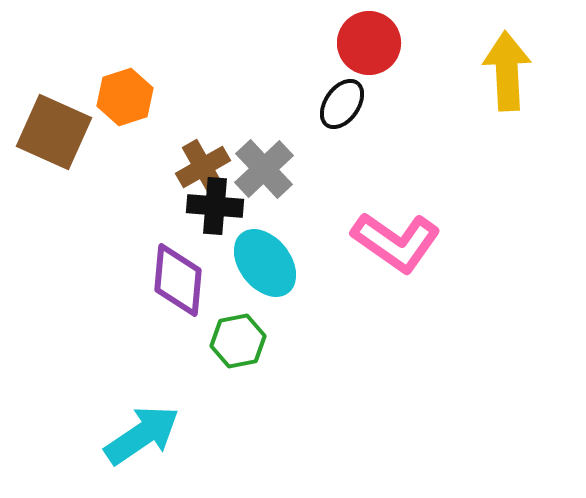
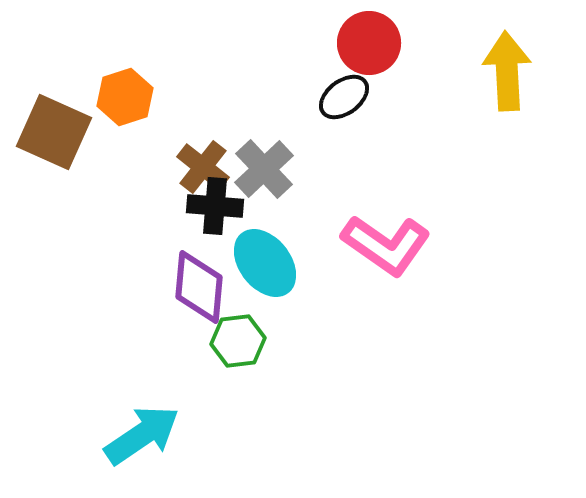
black ellipse: moved 2 px right, 7 px up; rotated 18 degrees clockwise
brown cross: rotated 22 degrees counterclockwise
pink L-shape: moved 10 px left, 3 px down
purple diamond: moved 21 px right, 7 px down
green hexagon: rotated 4 degrees clockwise
